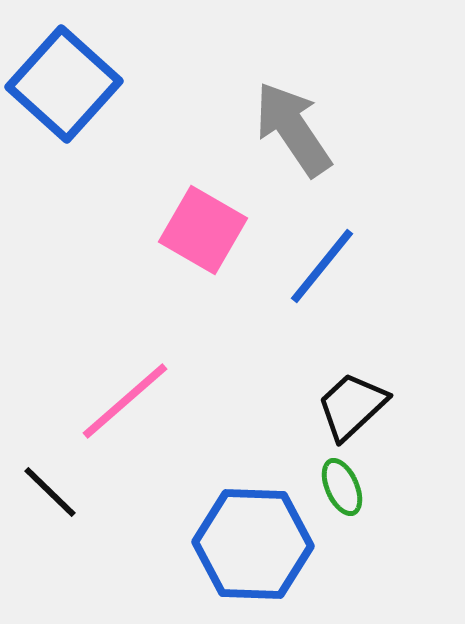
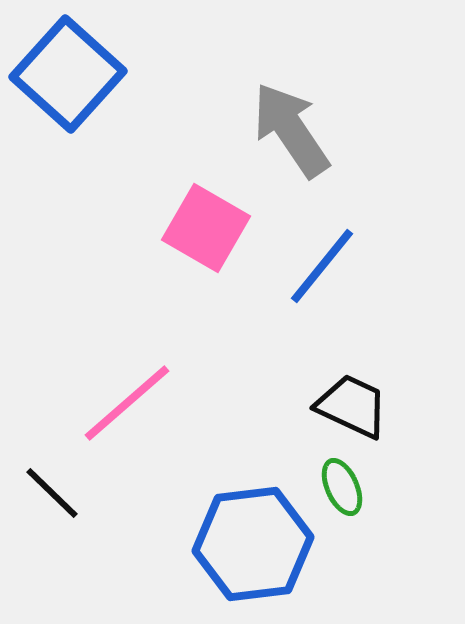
blue square: moved 4 px right, 10 px up
gray arrow: moved 2 px left, 1 px down
pink square: moved 3 px right, 2 px up
pink line: moved 2 px right, 2 px down
black trapezoid: rotated 68 degrees clockwise
black line: moved 2 px right, 1 px down
blue hexagon: rotated 9 degrees counterclockwise
